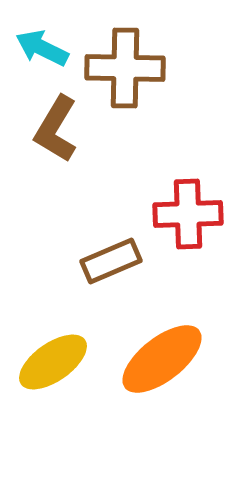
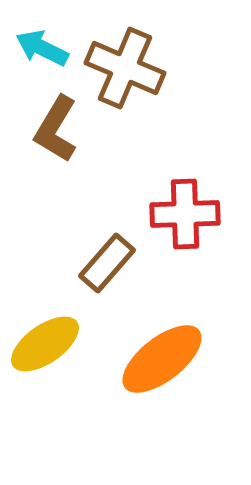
brown cross: rotated 22 degrees clockwise
red cross: moved 3 px left
brown rectangle: moved 4 px left, 2 px down; rotated 26 degrees counterclockwise
yellow ellipse: moved 8 px left, 18 px up
